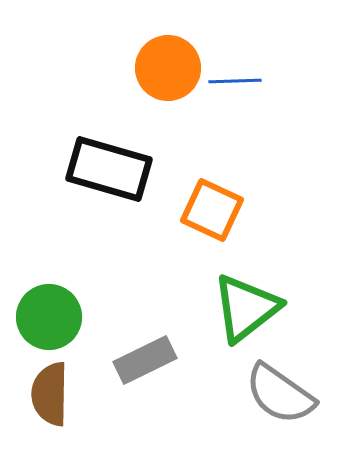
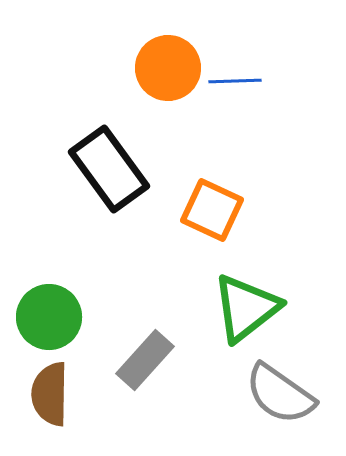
black rectangle: rotated 38 degrees clockwise
gray rectangle: rotated 22 degrees counterclockwise
